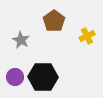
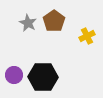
gray star: moved 7 px right, 17 px up
purple circle: moved 1 px left, 2 px up
